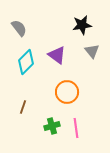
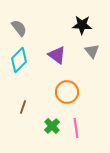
black star: rotated 12 degrees clockwise
cyan diamond: moved 7 px left, 2 px up
green cross: rotated 28 degrees counterclockwise
